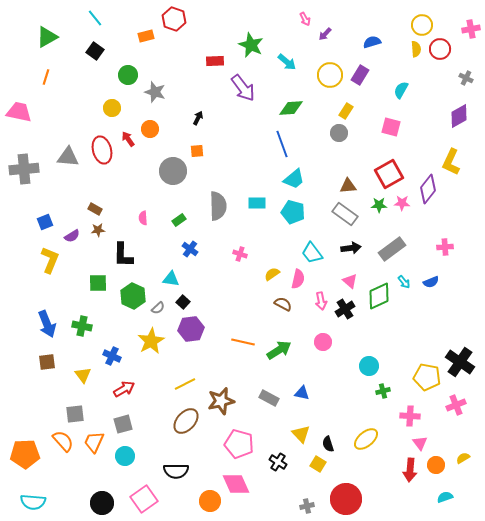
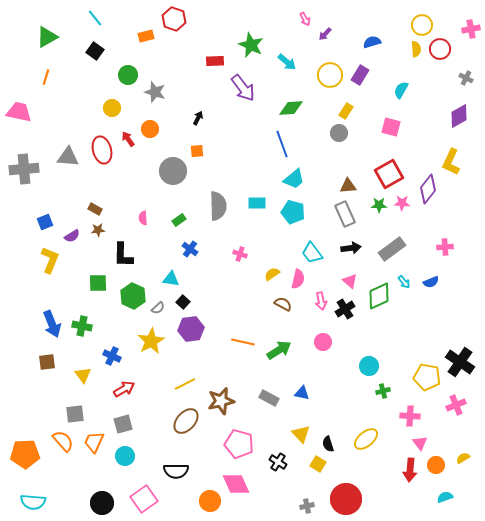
gray rectangle at (345, 214): rotated 30 degrees clockwise
blue arrow at (47, 324): moved 5 px right
